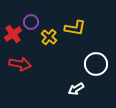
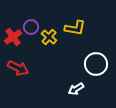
purple circle: moved 5 px down
red cross: moved 3 px down
red arrow: moved 2 px left, 4 px down; rotated 15 degrees clockwise
